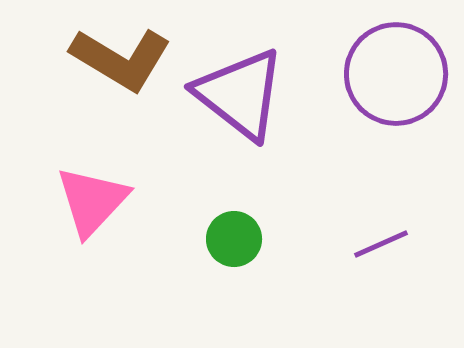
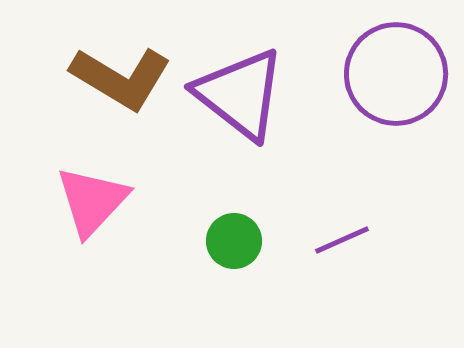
brown L-shape: moved 19 px down
green circle: moved 2 px down
purple line: moved 39 px left, 4 px up
